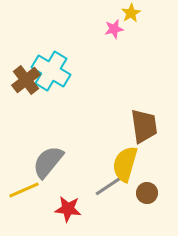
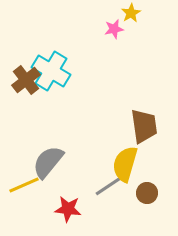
yellow line: moved 5 px up
